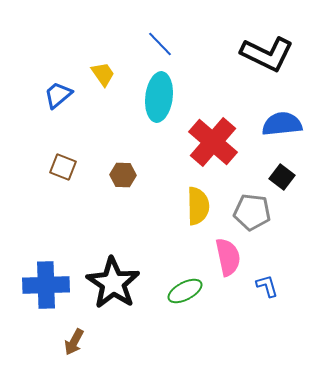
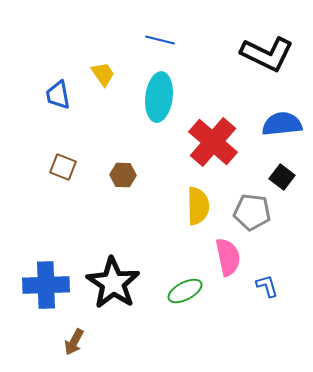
blue line: moved 4 px up; rotated 32 degrees counterclockwise
blue trapezoid: rotated 60 degrees counterclockwise
